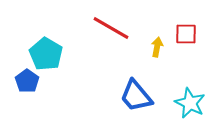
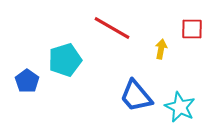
red line: moved 1 px right
red square: moved 6 px right, 5 px up
yellow arrow: moved 4 px right, 2 px down
cyan pentagon: moved 19 px right, 6 px down; rotated 24 degrees clockwise
cyan star: moved 10 px left, 4 px down
